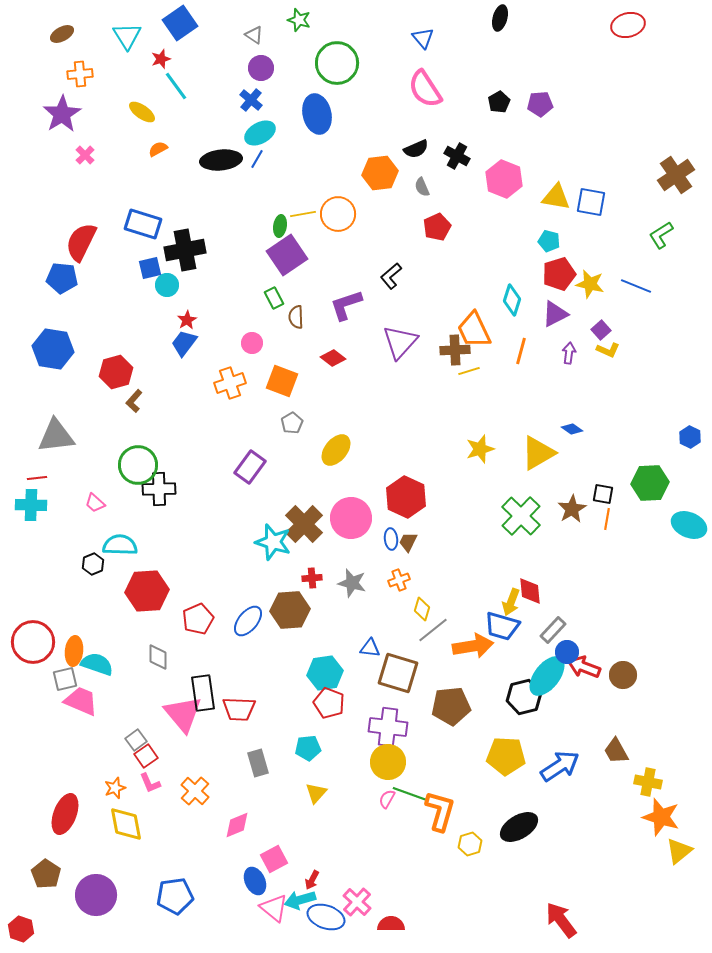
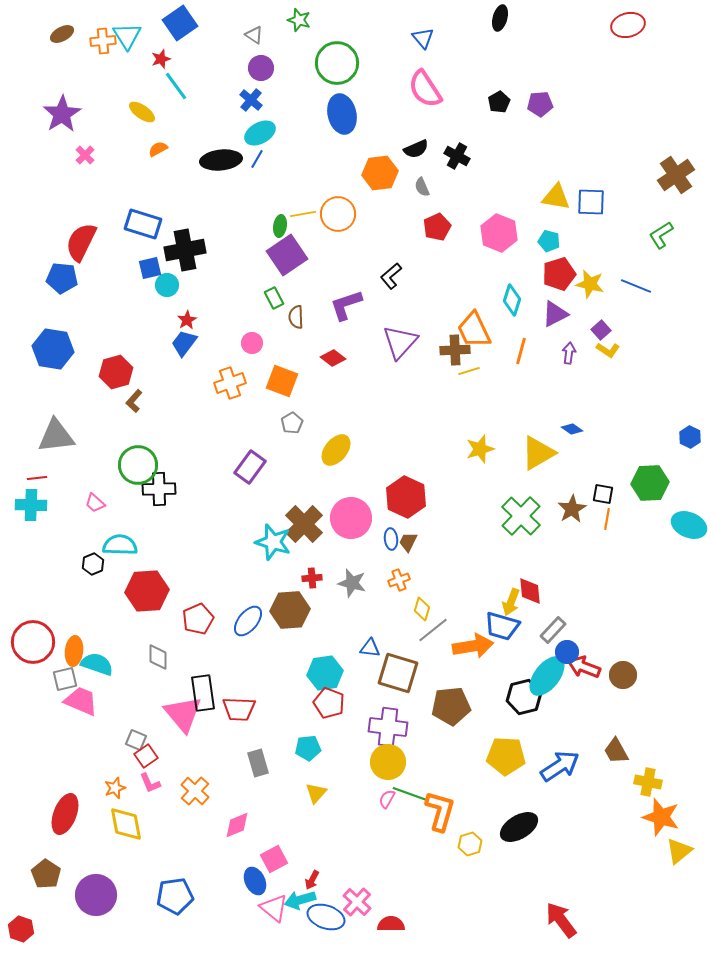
orange cross at (80, 74): moved 23 px right, 33 px up
blue ellipse at (317, 114): moved 25 px right
pink hexagon at (504, 179): moved 5 px left, 54 px down
blue square at (591, 202): rotated 8 degrees counterclockwise
yellow L-shape at (608, 350): rotated 10 degrees clockwise
gray square at (136, 740): rotated 30 degrees counterclockwise
